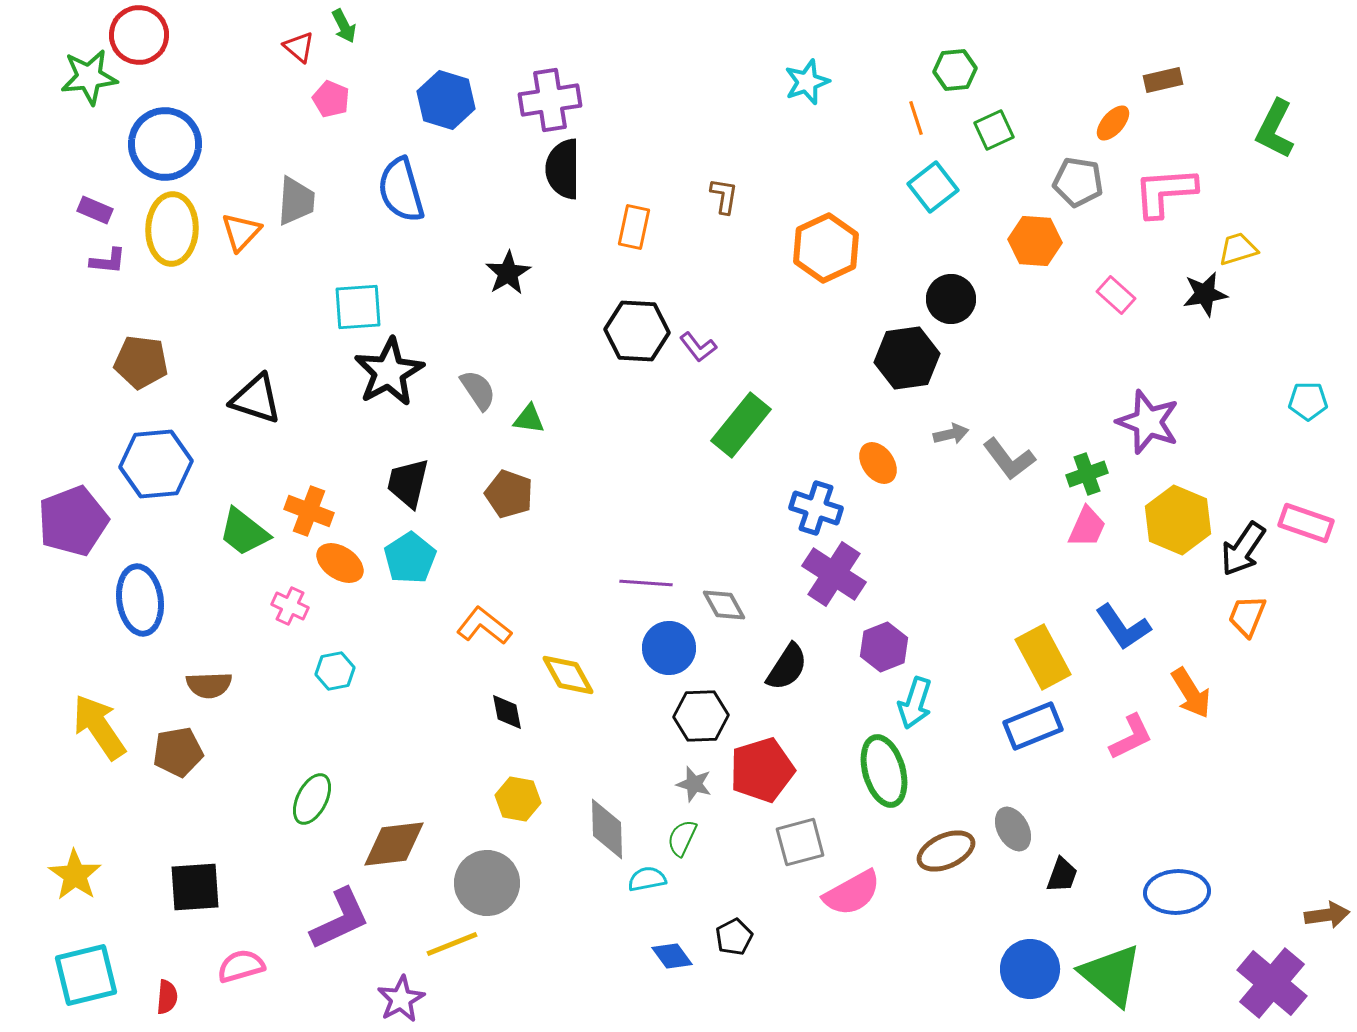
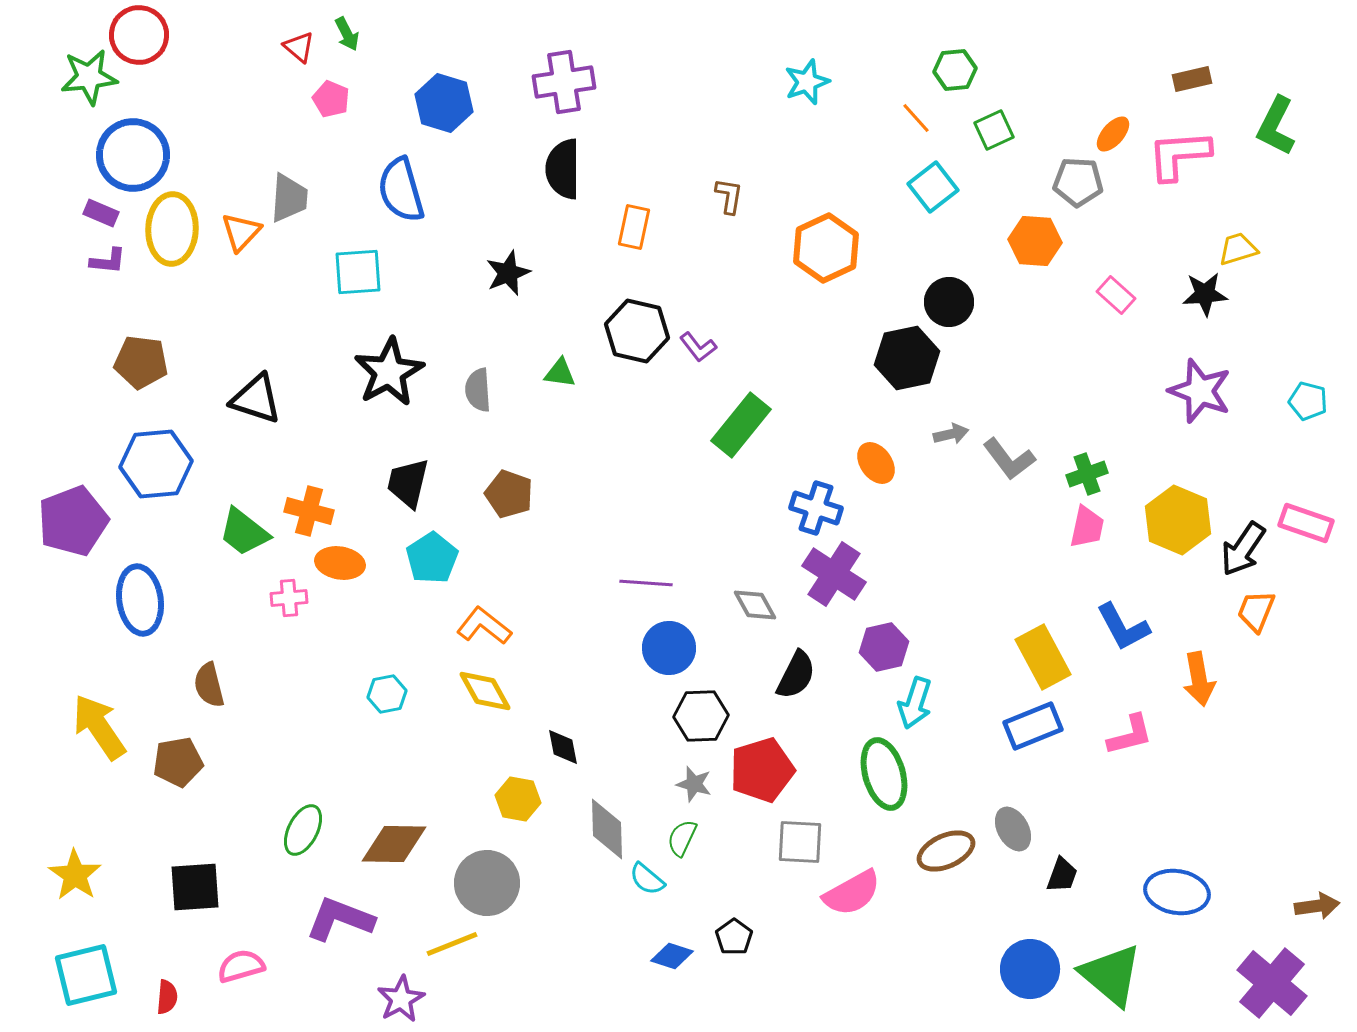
green arrow at (344, 26): moved 3 px right, 8 px down
brown rectangle at (1163, 80): moved 29 px right, 1 px up
blue hexagon at (446, 100): moved 2 px left, 3 px down
purple cross at (550, 100): moved 14 px right, 18 px up
orange line at (916, 118): rotated 24 degrees counterclockwise
orange ellipse at (1113, 123): moved 11 px down
green L-shape at (1275, 129): moved 1 px right, 3 px up
blue circle at (165, 144): moved 32 px left, 11 px down
gray pentagon at (1078, 182): rotated 6 degrees counterclockwise
pink L-shape at (1165, 192): moved 14 px right, 37 px up
brown L-shape at (724, 196): moved 5 px right
gray trapezoid at (296, 201): moved 7 px left, 3 px up
purple rectangle at (95, 210): moved 6 px right, 3 px down
black star at (508, 273): rotated 9 degrees clockwise
black star at (1205, 294): rotated 6 degrees clockwise
black circle at (951, 299): moved 2 px left, 3 px down
cyan square at (358, 307): moved 35 px up
black hexagon at (637, 331): rotated 10 degrees clockwise
black hexagon at (907, 358): rotated 4 degrees counterclockwise
gray semicircle at (478, 390): rotated 150 degrees counterclockwise
cyan pentagon at (1308, 401): rotated 15 degrees clockwise
green triangle at (529, 419): moved 31 px right, 46 px up
purple star at (1148, 422): moved 52 px right, 31 px up
orange ellipse at (878, 463): moved 2 px left
orange cross at (309, 511): rotated 6 degrees counterclockwise
pink trapezoid at (1087, 527): rotated 12 degrees counterclockwise
cyan pentagon at (410, 558): moved 22 px right
orange ellipse at (340, 563): rotated 24 degrees counterclockwise
gray diamond at (724, 605): moved 31 px right
pink cross at (290, 606): moved 1 px left, 8 px up; rotated 30 degrees counterclockwise
orange trapezoid at (1247, 616): moved 9 px right, 5 px up
blue L-shape at (1123, 627): rotated 6 degrees clockwise
purple hexagon at (884, 647): rotated 9 degrees clockwise
black semicircle at (787, 667): moved 9 px right, 8 px down; rotated 6 degrees counterclockwise
cyan hexagon at (335, 671): moved 52 px right, 23 px down
yellow diamond at (568, 675): moved 83 px left, 16 px down
brown semicircle at (209, 685): rotated 78 degrees clockwise
orange arrow at (1191, 693): moved 8 px right, 14 px up; rotated 22 degrees clockwise
black diamond at (507, 712): moved 56 px right, 35 px down
pink L-shape at (1131, 737): moved 1 px left, 2 px up; rotated 12 degrees clockwise
brown pentagon at (178, 752): moved 10 px down
green ellipse at (884, 771): moved 3 px down
green ellipse at (312, 799): moved 9 px left, 31 px down
gray square at (800, 842): rotated 18 degrees clockwise
brown diamond at (394, 844): rotated 8 degrees clockwise
cyan semicircle at (647, 879): rotated 129 degrees counterclockwise
blue ellipse at (1177, 892): rotated 12 degrees clockwise
brown arrow at (1327, 915): moved 10 px left, 9 px up
purple L-shape at (340, 919): rotated 134 degrees counterclockwise
black pentagon at (734, 937): rotated 9 degrees counterclockwise
blue diamond at (672, 956): rotated 36 degrees counterclockwise
